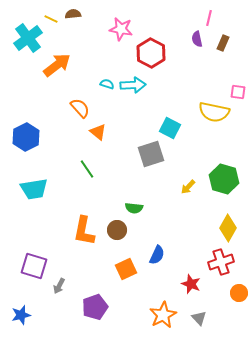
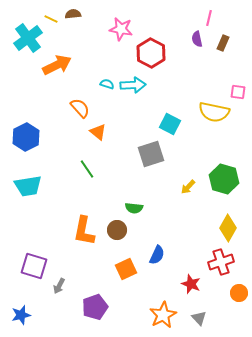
orange arrow: rotated 12 degrees clockwise
cyan square: moved 4 px up
cyan trapezoid: moved 6 px left, 3 px up
